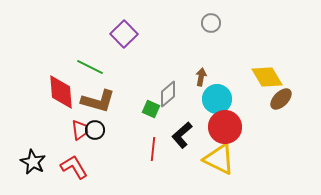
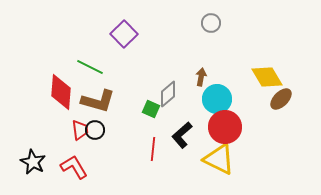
red diamond: rotated 9 degrees clockwise
